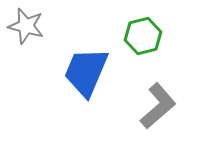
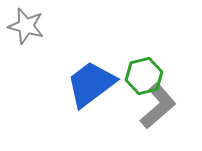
green hexagon: moved 1 px right, 40 px down
blue trapezoid: moved 5 px right, 12 px down; rotated 30 degrees clockwise
